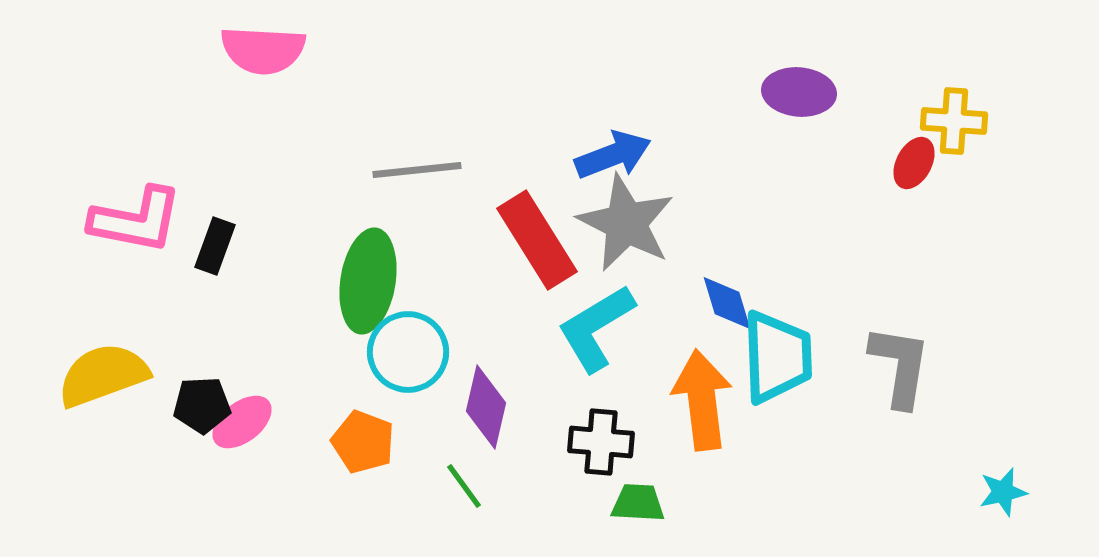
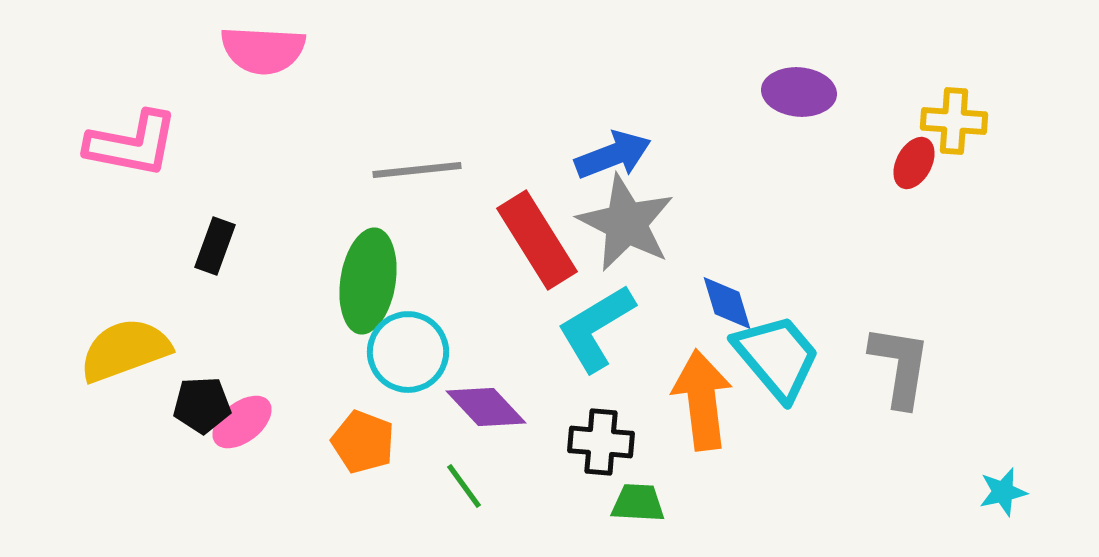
pink L-shape: moved 4 px left, 76 px up
cyan trapezoid: rotated 38 degrees counterclockwise
yellow semicircle: moved 22 px right, 25 px up
purple diamond: rotated 56 degrees counterclockwise
